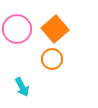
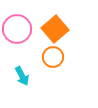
orange circle: moved 1 px right, 2 px up
cyan arrow: moved 11 px up
